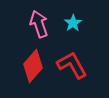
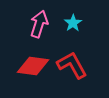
pink arrow: rotated 36 degrees clockwise
red diamond: rotated 56 degrees clockwise
